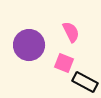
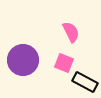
purple circle: moved 6 px left, 15 px down
